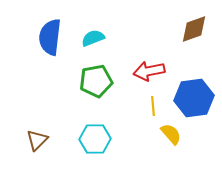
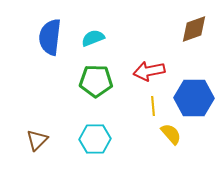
green pentagon: rotated 12 degrees clockwise
blue hexagon: rotated 9 degrees clockwise
